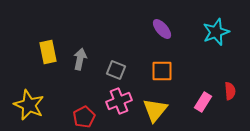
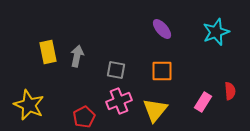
gray arrow: moved 3 px left, 3 px up
gray square: rotated 12 degrees counterclockwise
